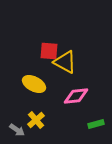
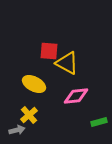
yellow triangle: moved 2 px right, 1 px down
yellow cross: moved 7 px left, 5 px up
green rectangle: moved 3 px right, 2 px up
gray arrow: rotated 49 degrees counterclockwise
